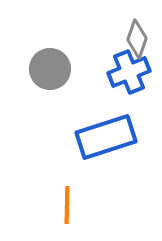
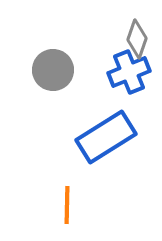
gray circle: moved 3 px right, 1 px down
blue rectangle: rotated 14 degrees counterclockwise
